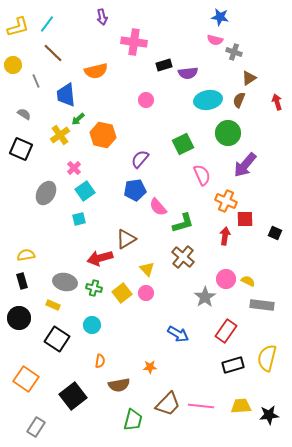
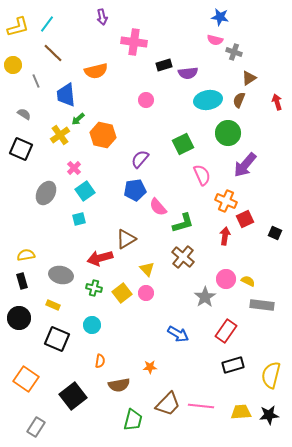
red square at (245, 219): rotated 24 degrees counterclockwise
gray ellipse at (65, 282): moved 4 px left, 7 px up
black square at (57, 339): rotated 10 degrees counterclockwise
yellow semicircle at (267, 358): moved 4 px right, 17 px down
yellow trapezoid at (241, 406): moved 6 px down
